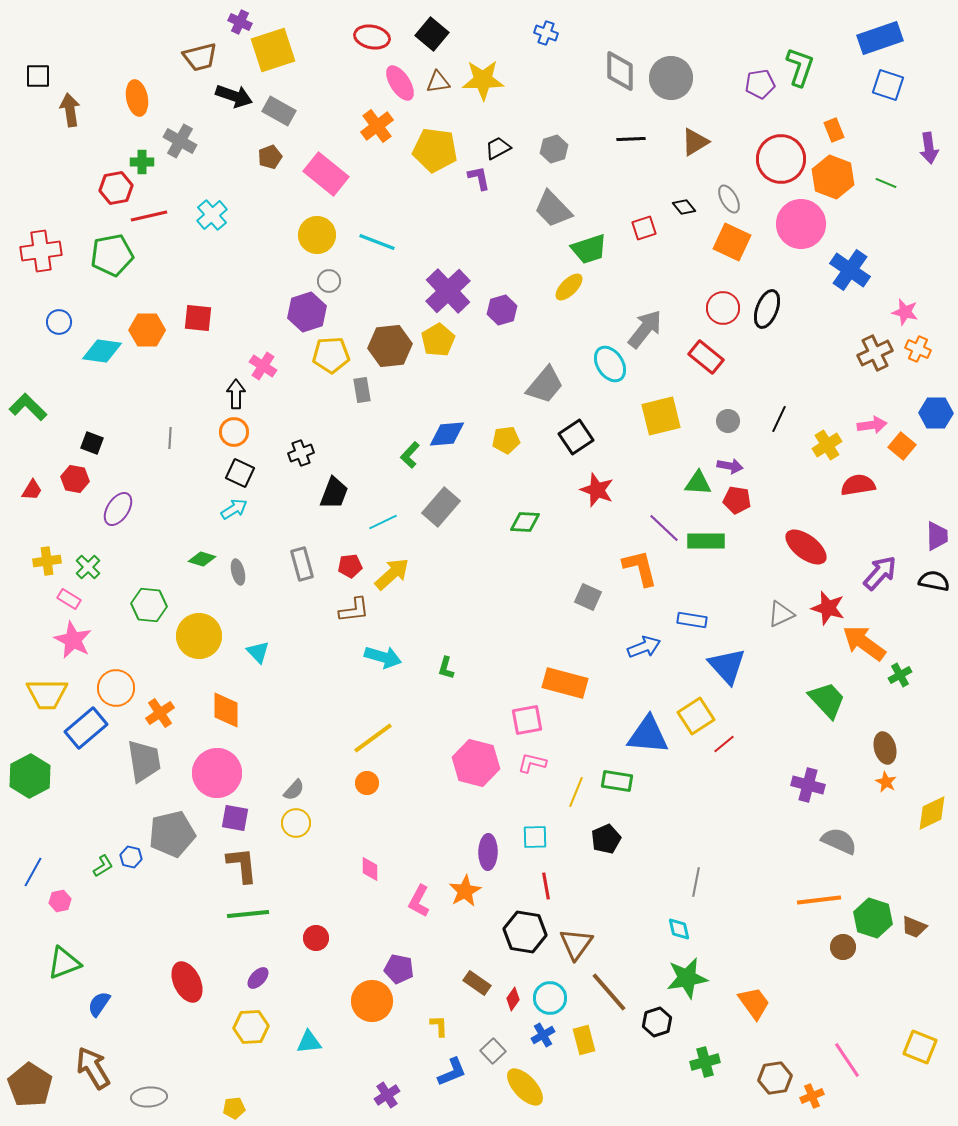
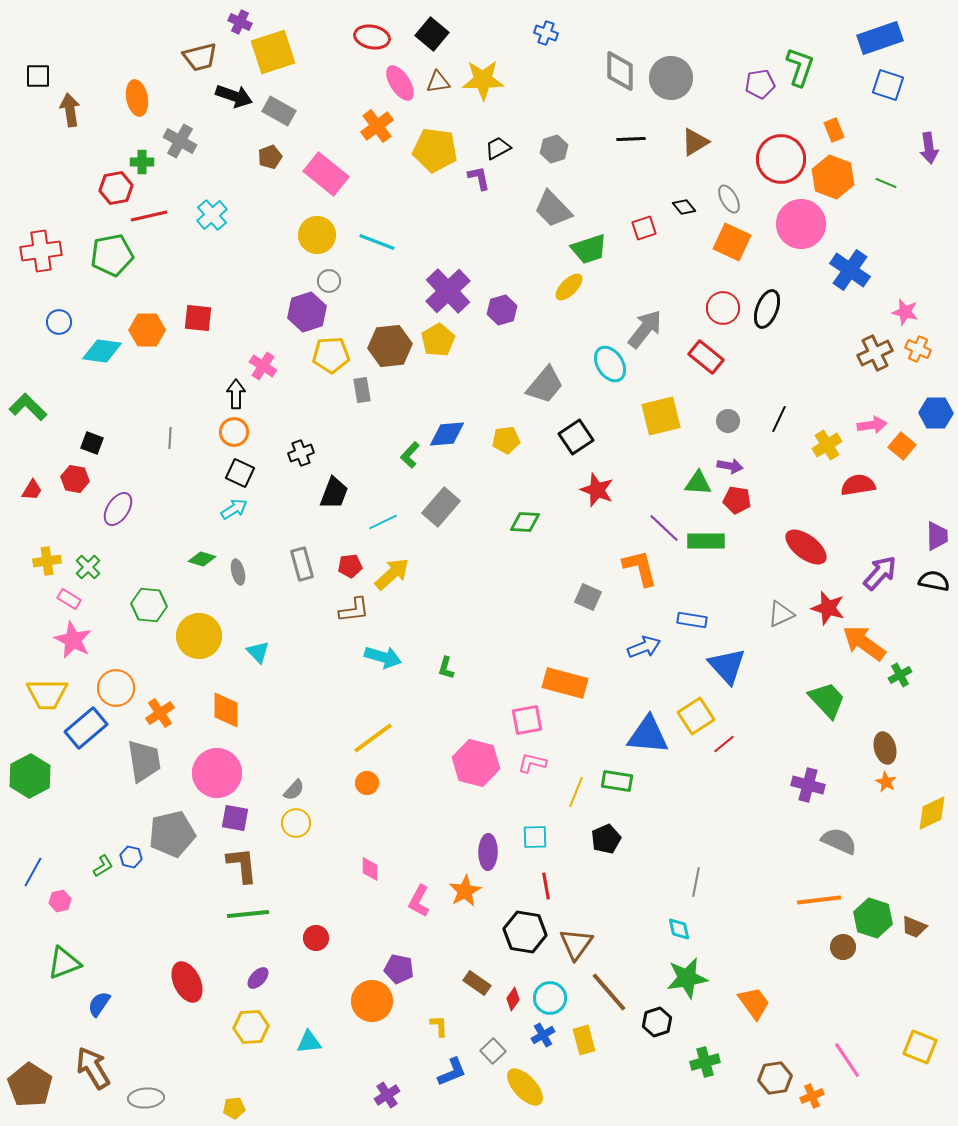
yellow square at (273, 50): moved 2 px down
gray ellipse at (149, 1097): moved 3 px left, 1 px down
